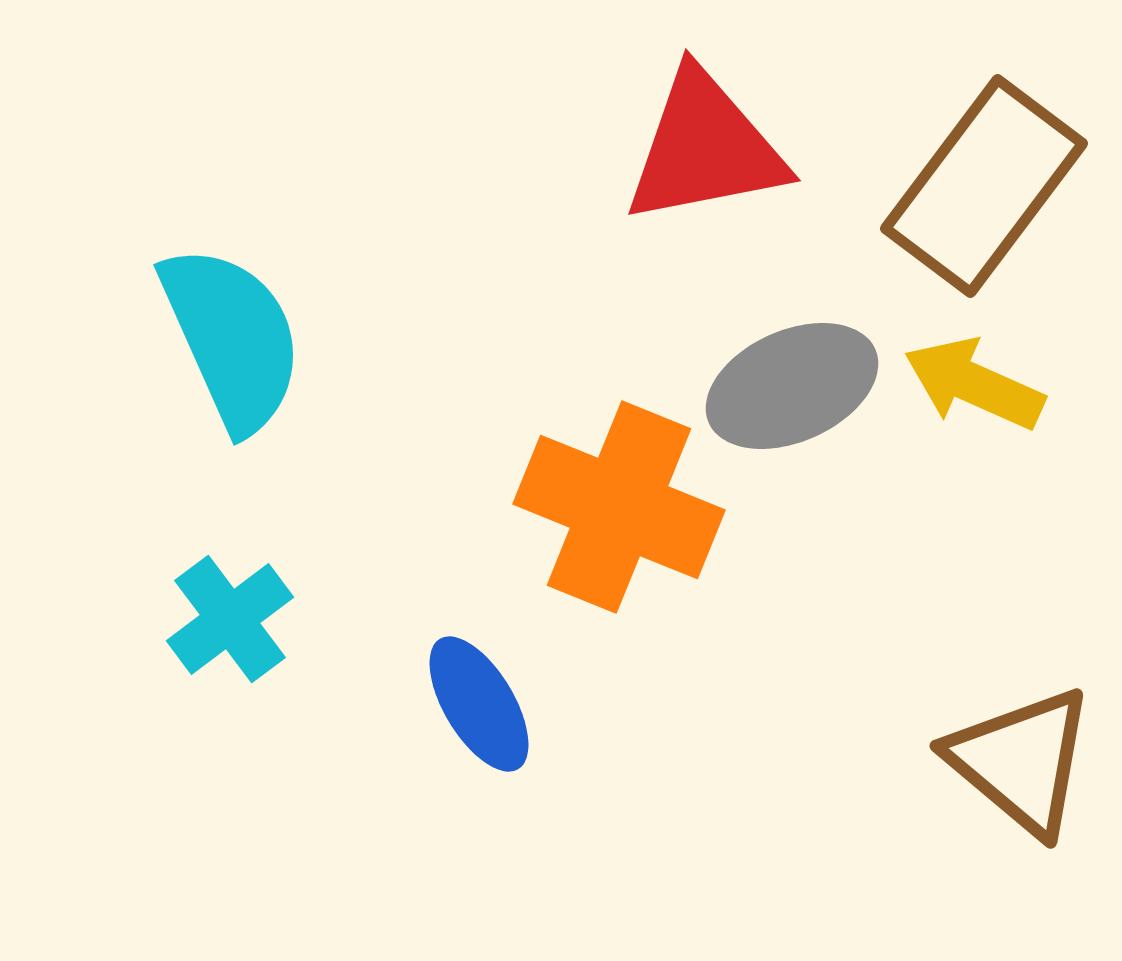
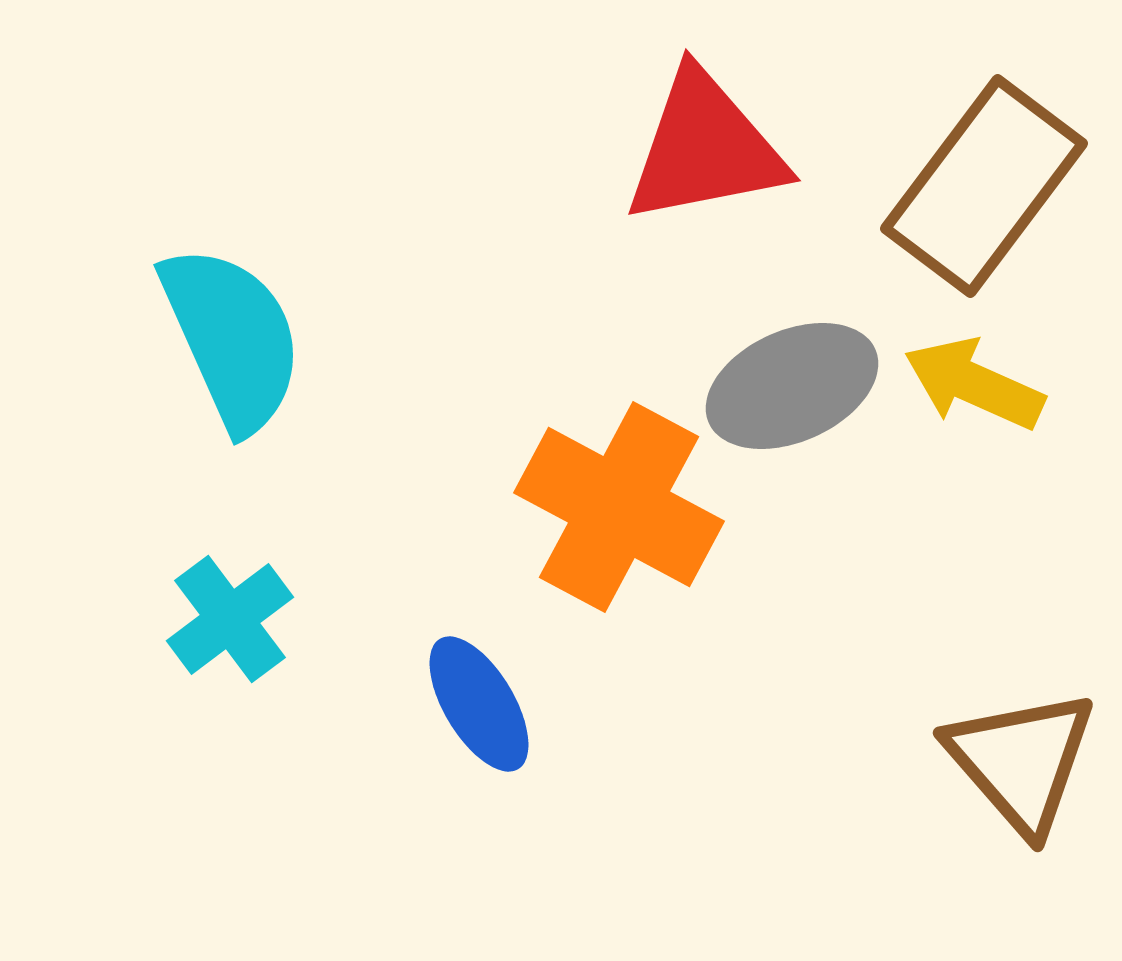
orange cross: rotated 6 degrees clockwise
brown triangle: rotated 9 degrees clockwise
